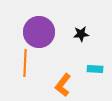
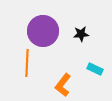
purple circle: moved 4 px right, 1 px up
orange line: moved 2 px right
cyan rectangle: rotated 21 degrees clockwise
